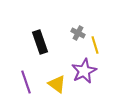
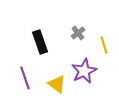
gray cross: rotated 24 degrees clockwise
yellow line: moved 9 px right
purple line: moved 1 px left, 4 px up
